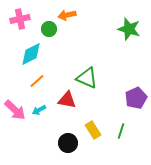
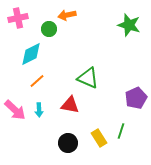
pink cross: moved 2 px left, 1 px up
green star: moved 4 px up
green triangle: moved 1 px right
red triangle: moved 3 px right, 5 px down
cyan arrow: rotated 64 degrees counterclockwise
yellow rectangle: moved 6 px right, 8 px down
